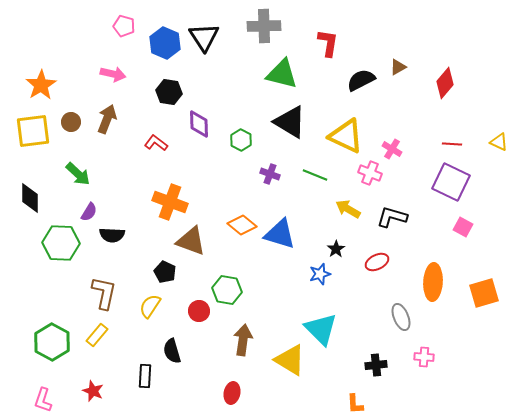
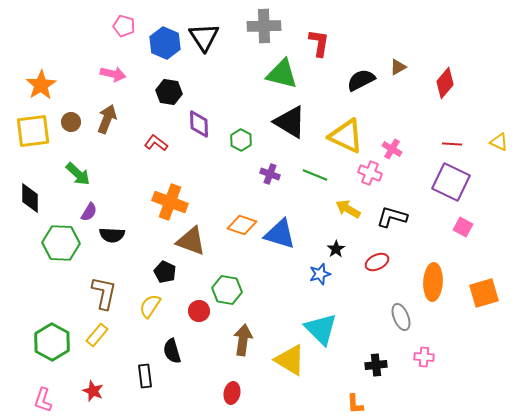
red L-shape at (328, 43): moved 9 px left
orange diamond at (242, 225): rotated 20 degrees counterclockwise
black rectangle at (145, 376): rotated 10 degrees counterclockwise
